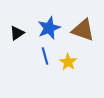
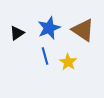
brown triangle: rotated 15 degrees clockwise
